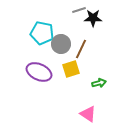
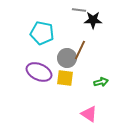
gray line: rotated 24 degrees clockwise
black star: moved 2 px down
gray circle: moved 6 px right, 14 px down
brown line: moved 1 px left, 1 px down
yellow square: moved 6 px left, 9 px down; rotated 24 degrees clockwise
green arrow: moved 2 px right, 1 px up
pink triangle: moved 1 px right
